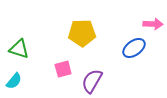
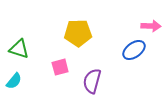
pink arrow: moved 2 px left, 2 px down
yellow pentagon: moved 4 px left
blue ellipse: moved 2 px down
pink square: moved 3 px left, 2 px up
purple semicircle: rotated 15 degrees counterclockwise
